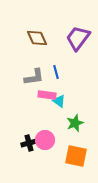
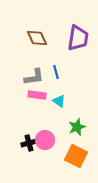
purple trapezoid: rotated 152 degrees clockwise
pink rectangle: moved 10 px left
green star: moved 2 px right, 4 px down
orange square: rotated 15 degrees clockwise
